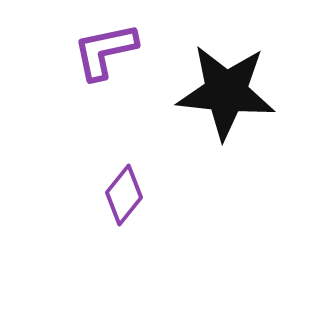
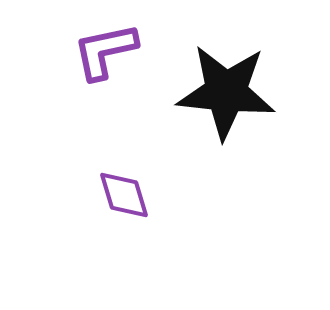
purple diamond: rotated 56 degrees counterclockwise
